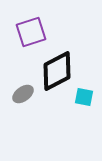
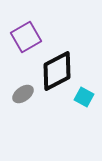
purple square: moved 5 px left, 5 px down; rotated 12 degrees counterclockwise
cyan square: rotated 18 degrees clockwise
